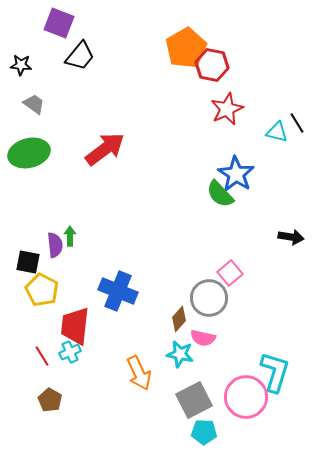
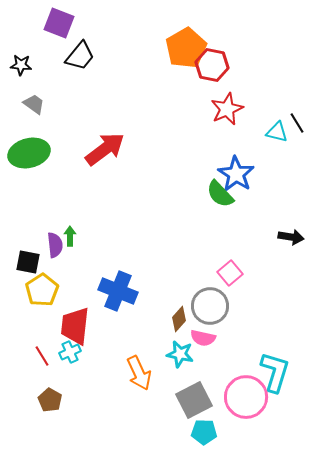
yellow pentagon: rotated 12 degrees clockwise
gray circle: moved 1 px right, 8 px down
